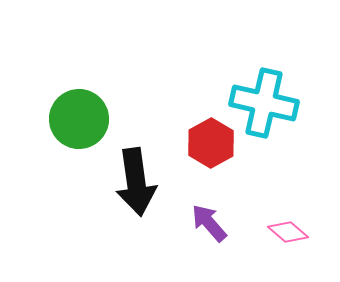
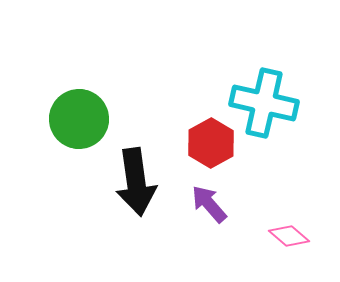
purple arrow: moved 19 px up
pink diamond: moved 1 px right, 4 px down
